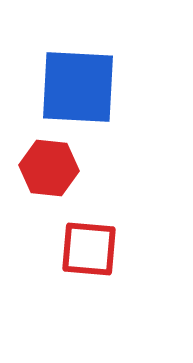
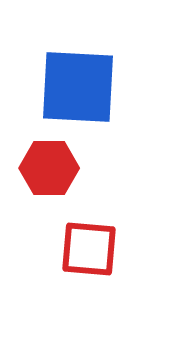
red hexagon: rotated 6 degrees counterclockwise
